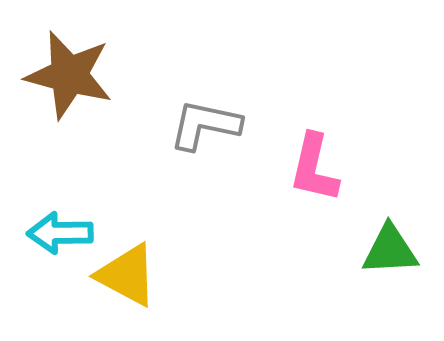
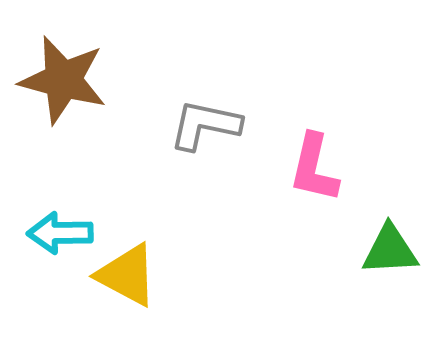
brown star: moved 6 px left, 5 px down
